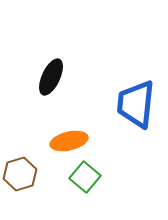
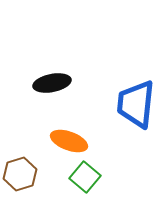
black ellipse: moved 1 px right, 6 px down; rotated 54 degrees clockwise
orange ellipse: rotated 33 degrees clockwise
